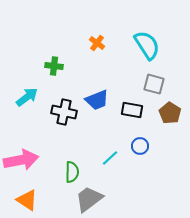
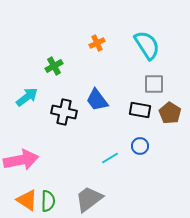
orange cross: rotated 28 degrees clockwise
green cross: rotated 36 degrees counterclockwise
gray square: rotated 15 degrees counterclockwise
blue trapezoid: rotated 75 degrees clockwise
black rectangle: moved 8 px right
cyan line: rotated 12 degrees clockwise
green semicircle: moved 24 px left, 29 px down
